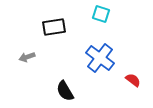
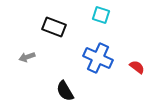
cyan square: moved 1 px down
black rectangle: rotated 30 degrees clockwise
blue cross: moved 2 px left; rotated 12 degrees counterclockwise
red semicircle: moved 4 px right, 13 px up
